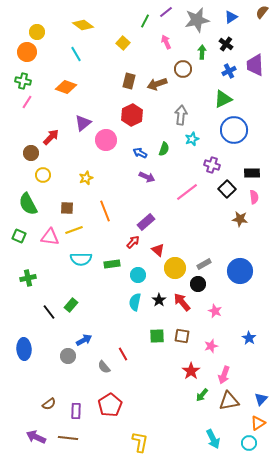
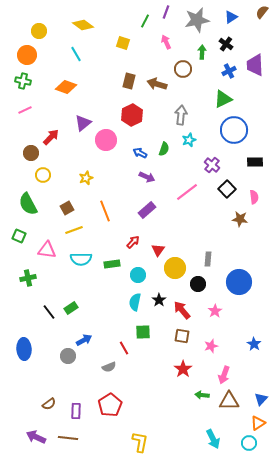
purple line at (166, 12): rotated 32 degrees counterclockwise
yellow circle at (37, 32): moved 2 px right, 1 px up
yellow square at (123, 43): rotated 24 degrees counterclockwise
orange circle at (27, 52): moved 3 px down
brown arrow at (157, 84): rotated 36 degrees clockwise
pink line at (27, 102): moved 2 px left, 8 px down; rotated 32 degrees clockwise
cyan star at (192, 139): moved 3 px left, 1 px down
purple cross at (212, 165): rotated 21 degrees clockwise
black rectangle at (252, 173): moved 3 px right, 11 px up
brown square at (67, 208): rotated 32 degrees counterclockwise
purple rectangle at (146, 222): moved 1 px right, 12 px up
pink triangle at (50, 237): moved 3 px left, 13 px down
red triangle at (158, 250): rotated 24 degrees clockwise
gray rectangle at (204, 264): moved 4 px right, 5 px up; rotated 56 degrees counterclockwise
blue circle at (240, 271): moved 1 px left, 11 px down
red arrow at (182, 302): moved 8 px down
green rectangle at (71, 305): moved 3 px down; rotated 16 degrees clockwise
pink star at (215, 311): rotated 16 degrees clockwise
green square at (157, 336): moved 14 px left, 4 px up
blue star at (249, 338): moved 5 px right, 6 px down
red line at (123, 354): moved 1 px right, 6 px up
gray semicircle at (104, 367): moved 5 px right; rotated 72 degrees counterclockwise
red star at (191, 371): moved 8 px left, 2 px up
green arrow at (202, 395): rotated 56 degrees clockwise
brown triangle at (229, 401): rotated 10 degrees clockwise
